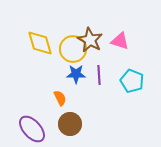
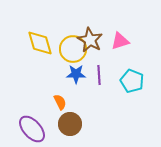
pink triangle: rotated 36 degrees counterclockwise
orange semicircle: moved 4 px down
